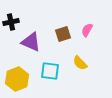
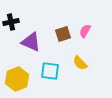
pink semicircle: moved 2 px left, 1 px down
